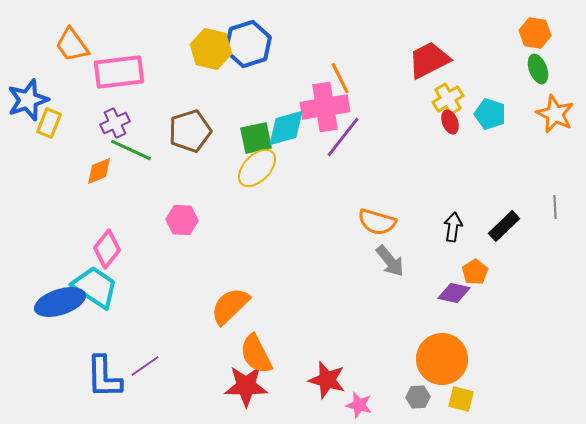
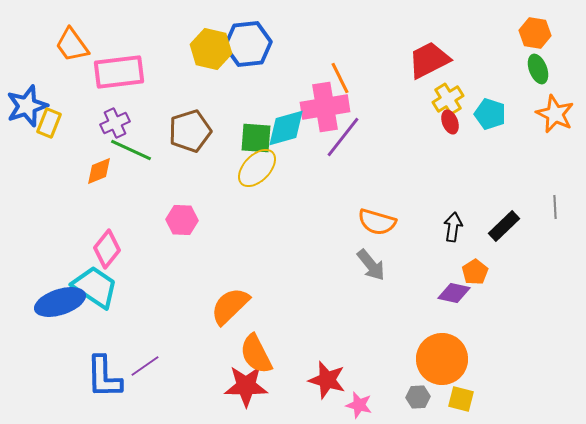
blue hexagon at (248, 44): rotated 12 degrees clockwise
blue star at (28, 100): moved 1 px left, 6 px down
green square at (256, 138): rotated 16 degrees clockwise
gray arrow at (390, 261): moved 19 px left, 4 px down
